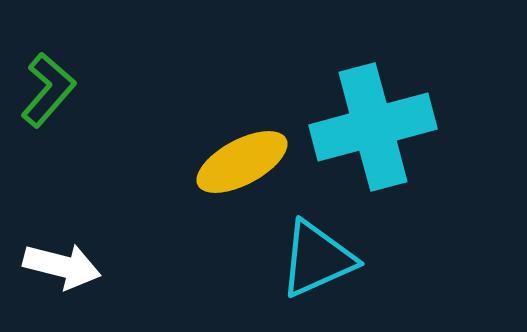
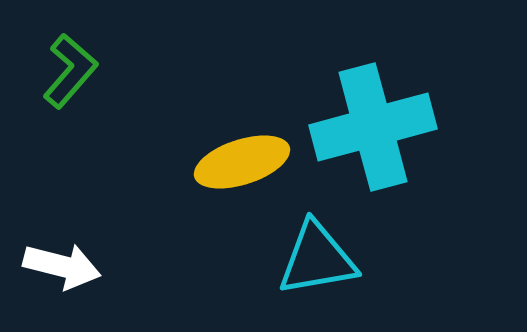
green L-shape: moved 22 px right, 19 px up
yellow ellipse: rotated 10 degrees clockwise
cyan triangle: rotated 14 degrees clockwise
